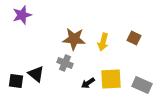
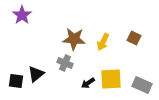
purple star: rotated 18 degrees counterclockwise
yellow arrow: rotated 12 degrees clockwise
black triangle: rotated 42 degrees clockwise
